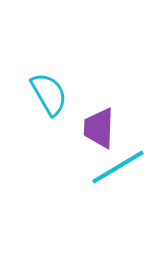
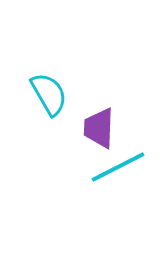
cyan line: rotated 4 degrees clockwise
